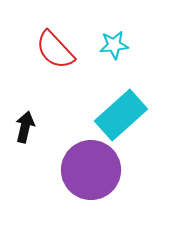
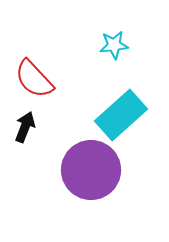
red semicircle: moved 21 px left, 29 px down
black arrow: rotated 8 degrees clockwise
